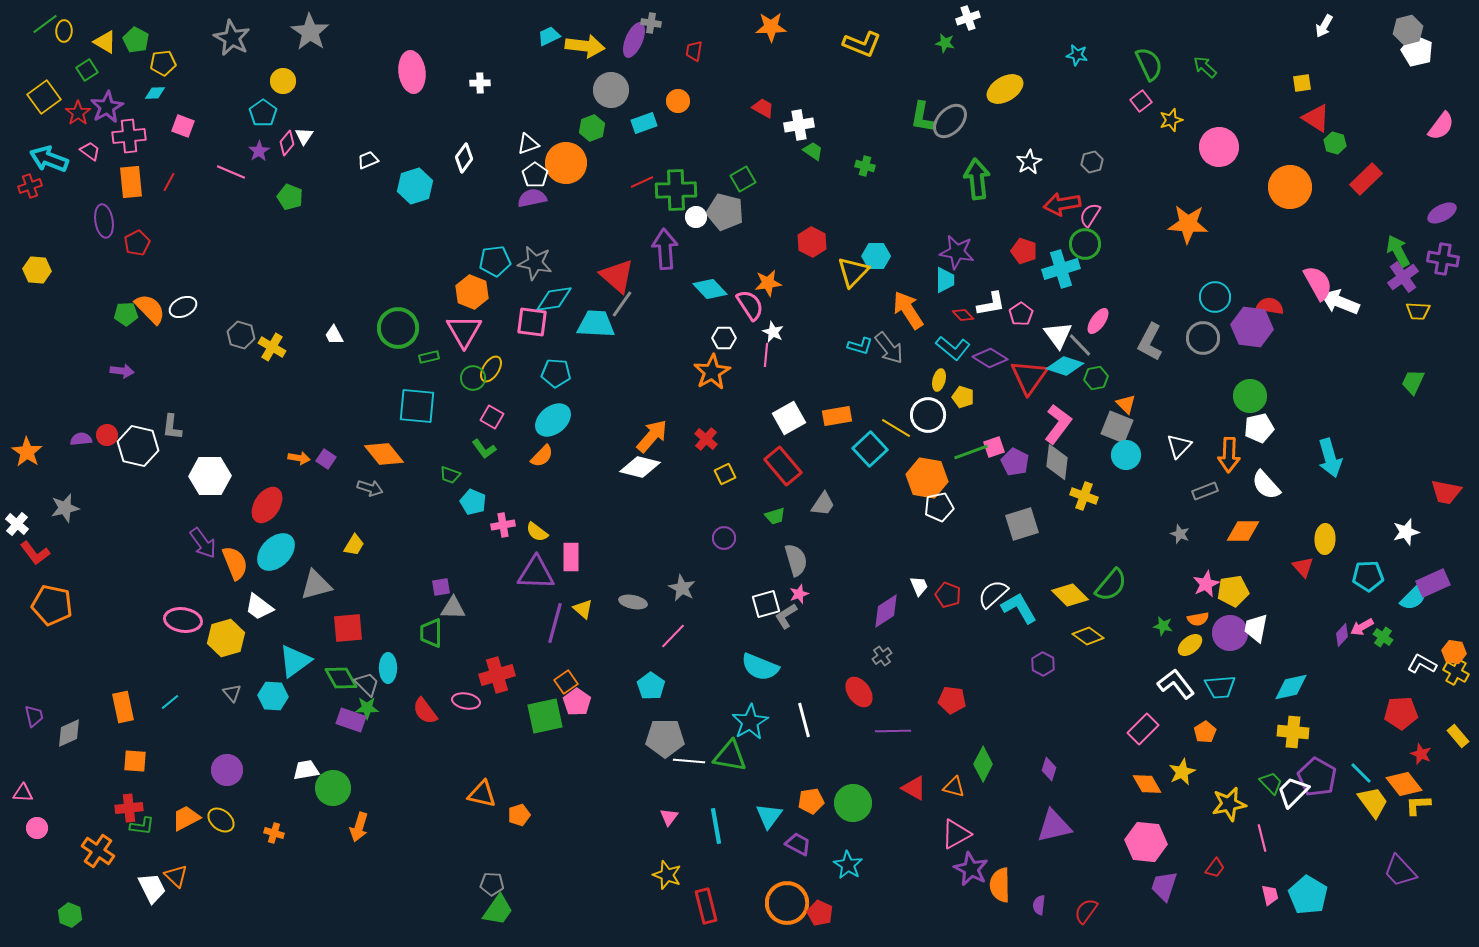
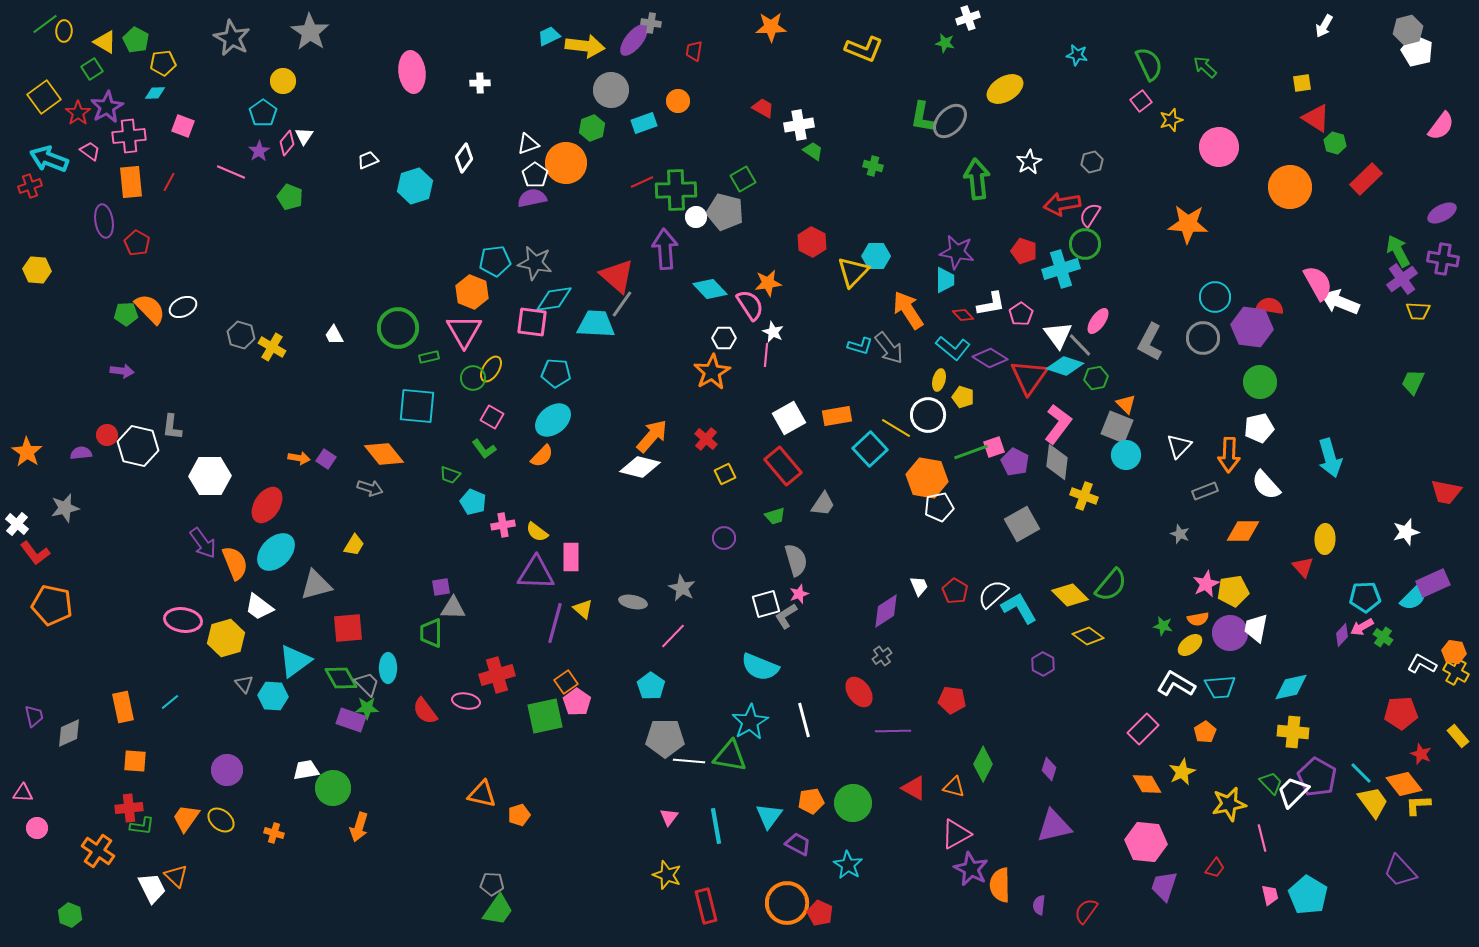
purple ellipse at (634, 40): rotated 16 degrees clockwise
yellow L-shape at (862, 44): moved 2 px right, 5 px down
green square at (87, 70): moved 5 px right, 1 px up
green cross at (865, 166): moved 8 px right
red pentagon at (137, 243): rotated 15 degrees counterclockwise
purple cross at (1403, 277): moved 1 px left, 2 px down
green circle at (1250, 396): moved 10 px right, 14 px up
purple semicircle at (81, 439): moved 14 px down
gray square at (1022, 524): rotated 12 degrees counterclockwise
cyan pentagon at (1368, 576): moved 3 px left, 21 px down
red pentagon at (948, 595): moved 7 px right, 4 px up; rotated 10 degrees clockwise
white L-shape at (1176, 684): rotated 21 degrees counterclockwise
gray triangle at (232, 693): moved 12 px right, 9 px up
orange trapezoid at (186, 818): rotated 28 degrees counterclockwise
